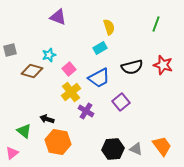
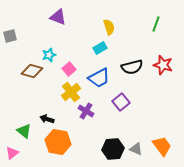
gray square: moved 14 px up
